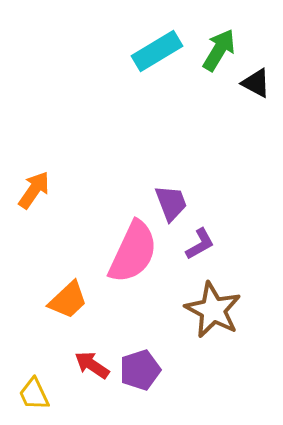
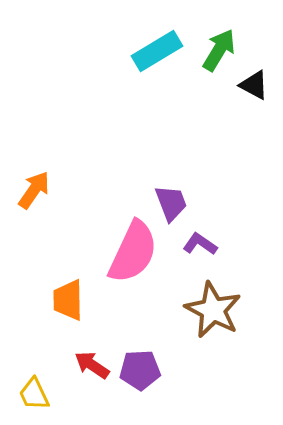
black triangle: moved 2 px left, 2 px down
purple L-shape: rotated 116 degrees counterclockwise
orange trapezoid: rotated 132 degrees clockwise
purple pentagon: rotated 15 degrees clockwise
